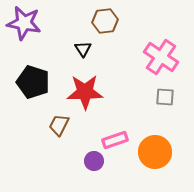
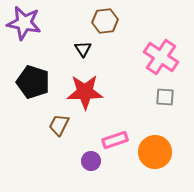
purple circle: moved 3 px left
